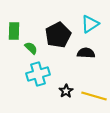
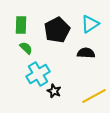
green rectangle: moved 7 px right, 6 px up
black pentagon: moved 1 px left, 5 px up
green semicircle: moved 5 px left
cyan cross: rotated 15 degrees counterclockwise
black star: moved 12 px left; rotated 16 degrees counterclockwise
yellow line: rotated 45 degrees counterclockwise
